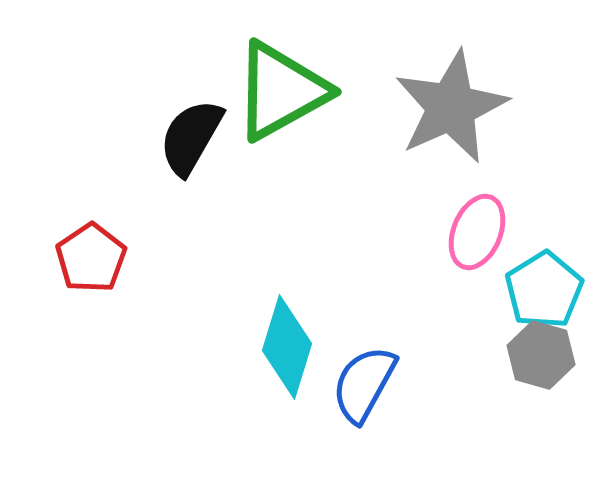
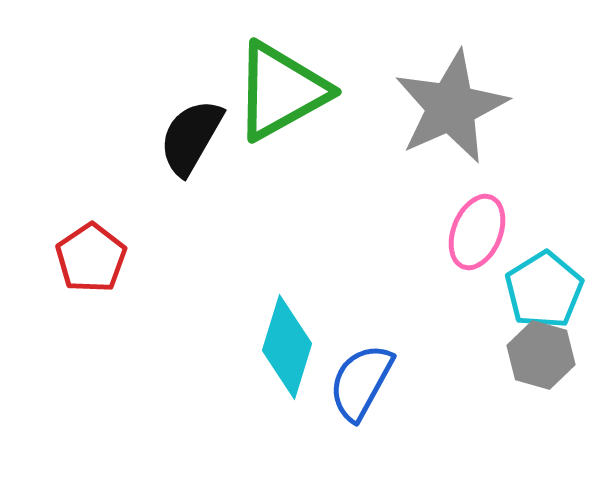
blue semicircle: moved 3 px left, 2 px up
